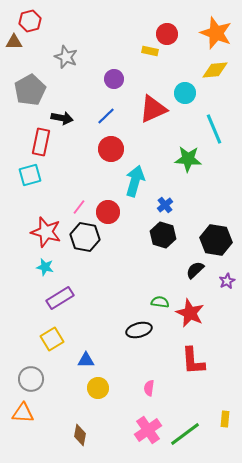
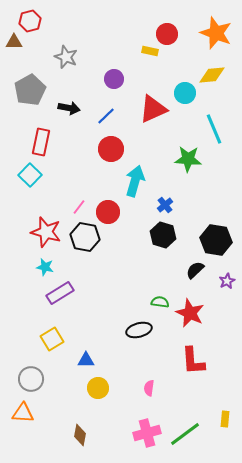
yellow diamond at (215, 70): moved 3 px left, 5 px down
black arrow at (62, 118): moved 7 px right, 10 px up
cyan square at (30, 175): rotated 30 degrees counterclockwise
purple rectangle at (60, 298): moved 5 px up
pink cross at (148, 430): moved 1 px left, 3 px down; rotated 20 degrees clockwise
